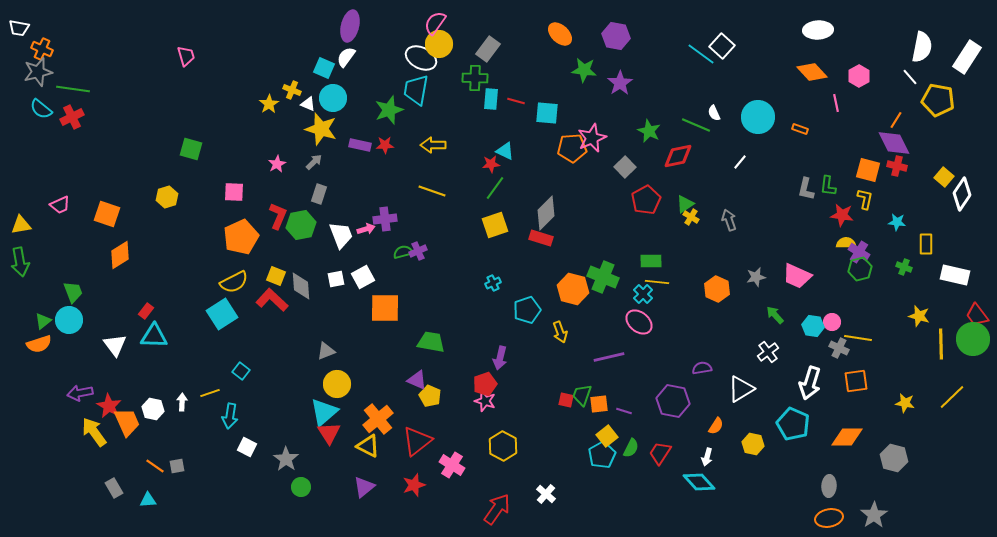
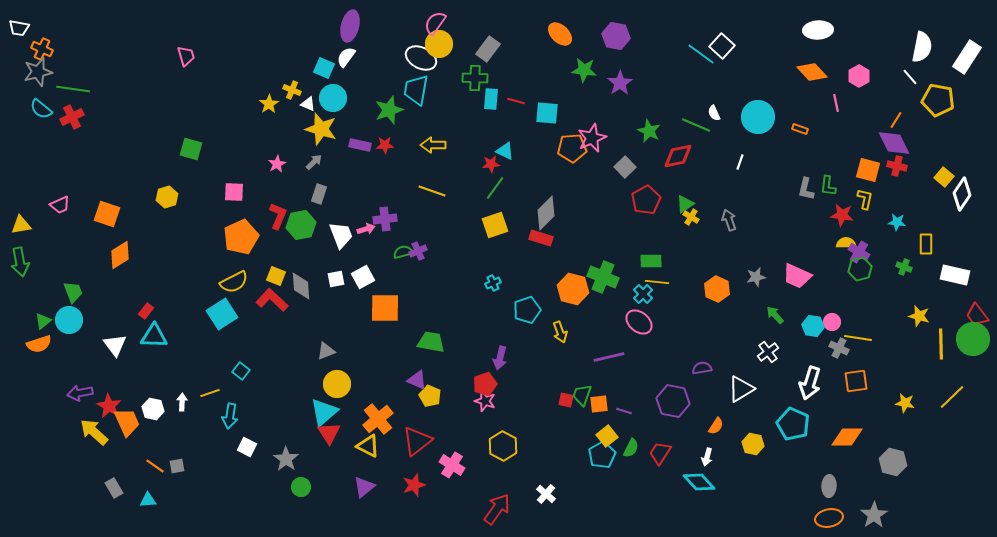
white line at (740, 162): rotated 21 degrees counterclockwise
yellow arrow at (94, 432): rotated 12 degrees counterclockwise
gray hexagon at (894, 458): moved 1 px left, 4 px down
